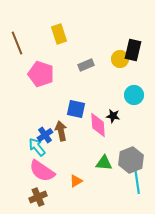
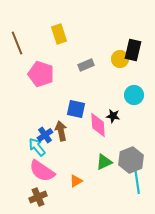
green triangle: moved 1 px up; rotated 30 degrees counterclockwise
